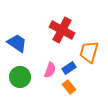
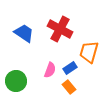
red cross: moved 2 px left, 1 px up
blue trapezoid: moved 7 px right, 10 px up
blue rectangle: moved 1 px right
green circle: moved 4 px left, 4 px down
